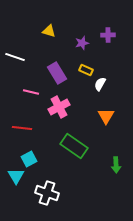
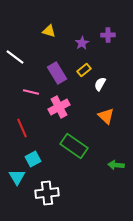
purple star: rotated 16 degrees counterclockwise
white line: rotated 18 degrees clockwise
yellow rectangle: moved 2 px left; rotated 64 degrees counterclockwise
orange triangle: rotated 18 degrees counterclockwise
red line: rotated 60 degrees clockwise
cyan square: moved 4 px right
green arrow: rotated 98 degrees clockwise
cyan triangle: moved 1 px right, 1 px down
white cross: rotated 25 degrees counterclockwise
